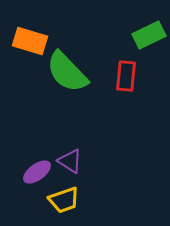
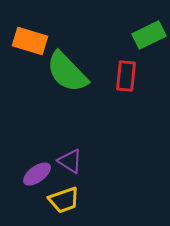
purple ellipse: moved 2 px down
